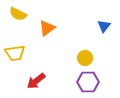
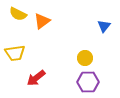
orange triangle: moved 5 px left, 7 px up
red arrow: moved 3 px up
